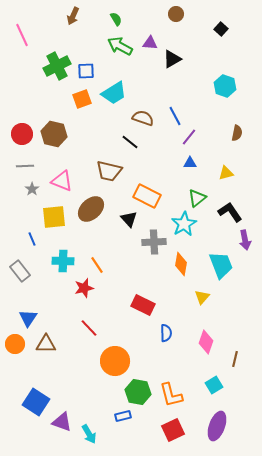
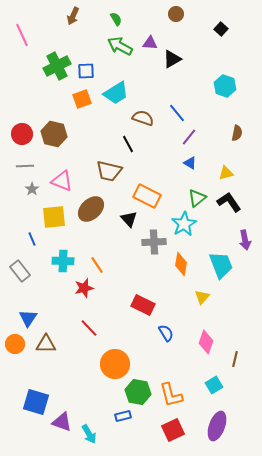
cyan trapezoid at (114, 93): moved 2 px right
blue line at (175, 116): moved 2 px right, 3 px up; rotated 12 degrees counterclockwise
black line at (130, 142): moved 2 px left, 2 px down; rotated 24 degrees clockwise
blue triangle at (190, 163): rotated 32 degrees clockwise
black L-shape at (230, 212): moved 1 px left, 10 px up
blue semicircle at (166, 333): rotated 30 degrees counterclockwise
orange circle at (115, 361): moved 3 px down
blue square at (36, 402): rotated 16 degrees counterclockwise
